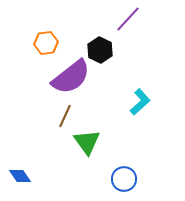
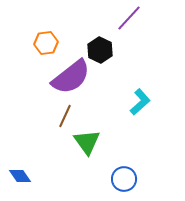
purple line: moved 1 px right, 1 px up
